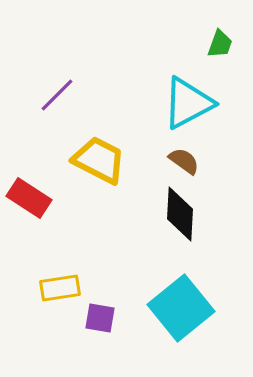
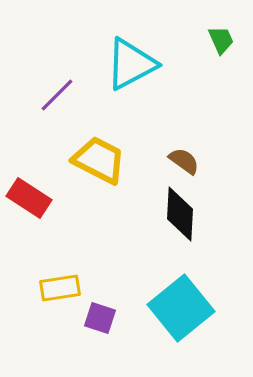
green trapezoid: moved 1 px right, 4 px up; rotated 44 degrees counterclockwise
cyan triangle: moved 57 px left, 39 px up
purple square: rotated 8 degrees clockwise
